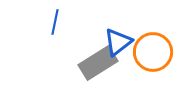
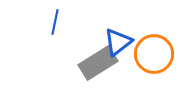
orange circle: moved 1 px right, 2 px down
